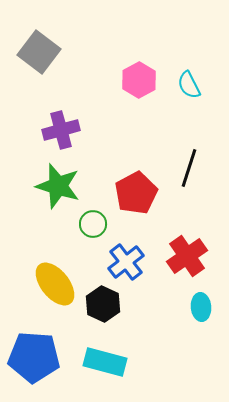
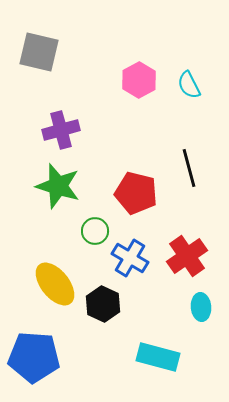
gray square: rotated 24 degrees counterclockwise
black line: rotated 33 degrees counterclockwise
red pentagon: rotated 30 degrees counterclockwise
green circle: moved 2 px right, 7 px down
blue cross: moved 4 px right, 4 px up; rotated 21 degrees counterclockwise
cyan rectangle: moved 53 px right, 5 px up
